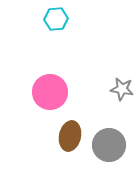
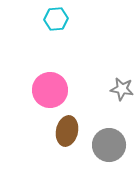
pink circle: moved 2 px up
brown ellipse: moved 3 px left, 5 px up
